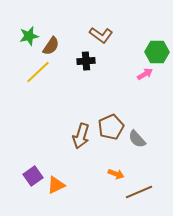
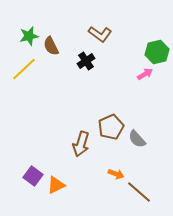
brown L-shape: moved 1 px left, 1 px up
brown semicircle: rotated 120 degrees clockwise
green hexagon: rotated 15 degrees counterclockwise
black cross: rotated 30 degrees counterclockwise
yellow line: moved 14 px left, 3 px up
brown arrow: moved 8 px down
purple square: rotated 18 degrees counterclockwise
brown line: rotated 64 degrees clockwise
